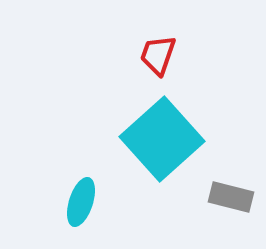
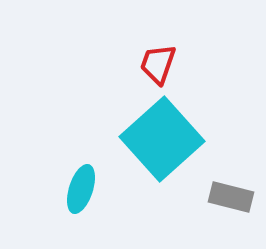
red trapezoid: moved 9 px down
cyan ellipse: moved 13 px up
